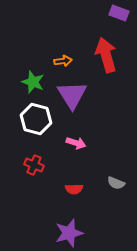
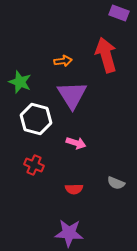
green star: moved 13 px left
purple star: rotated 20 degrees clockwise
